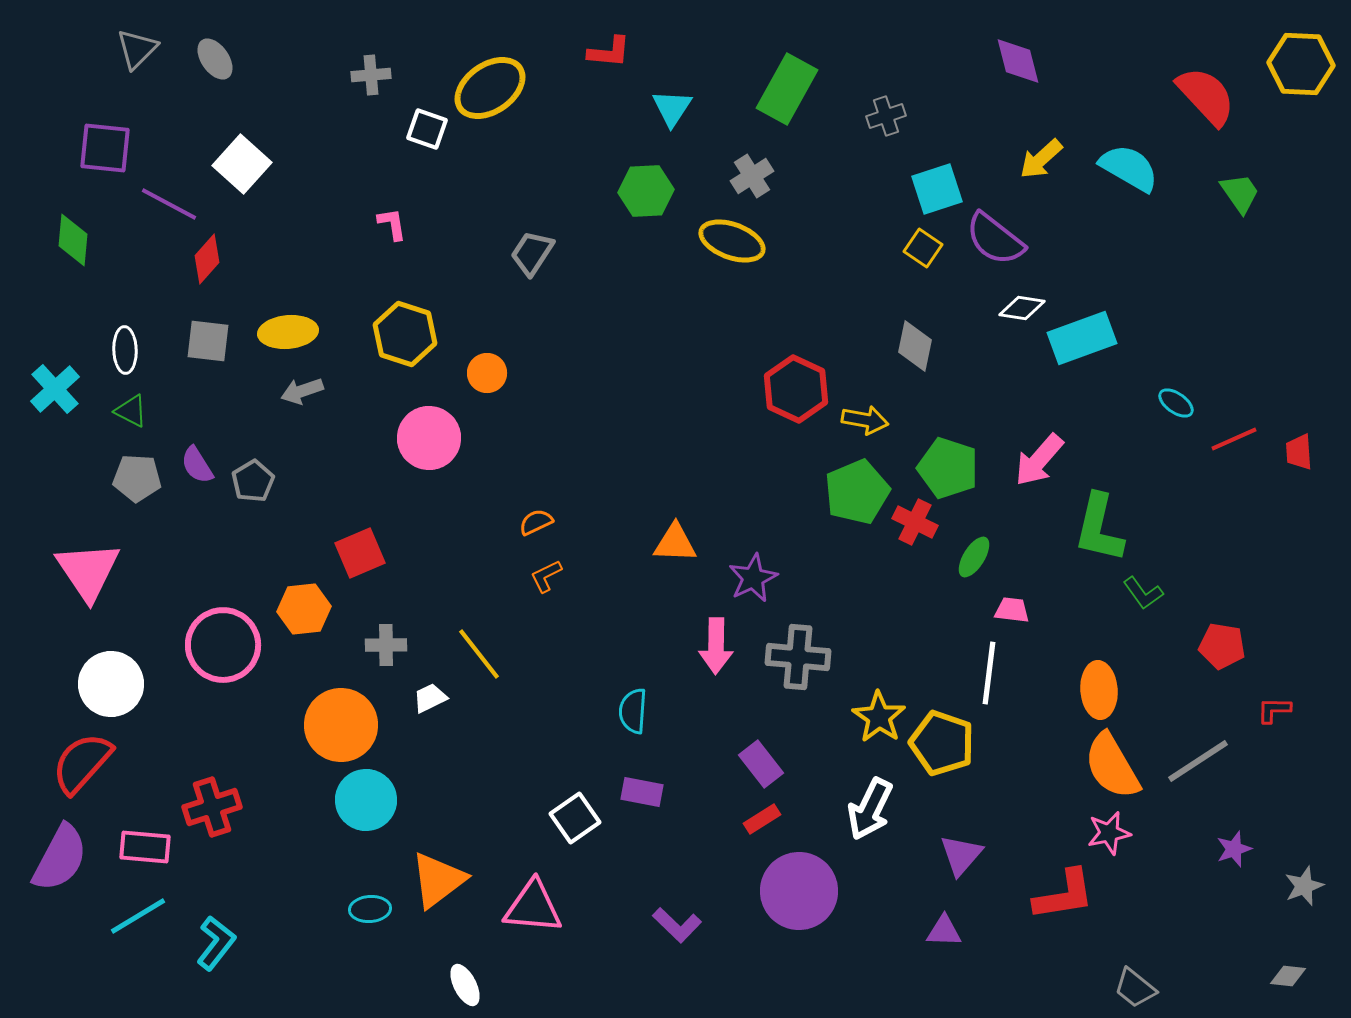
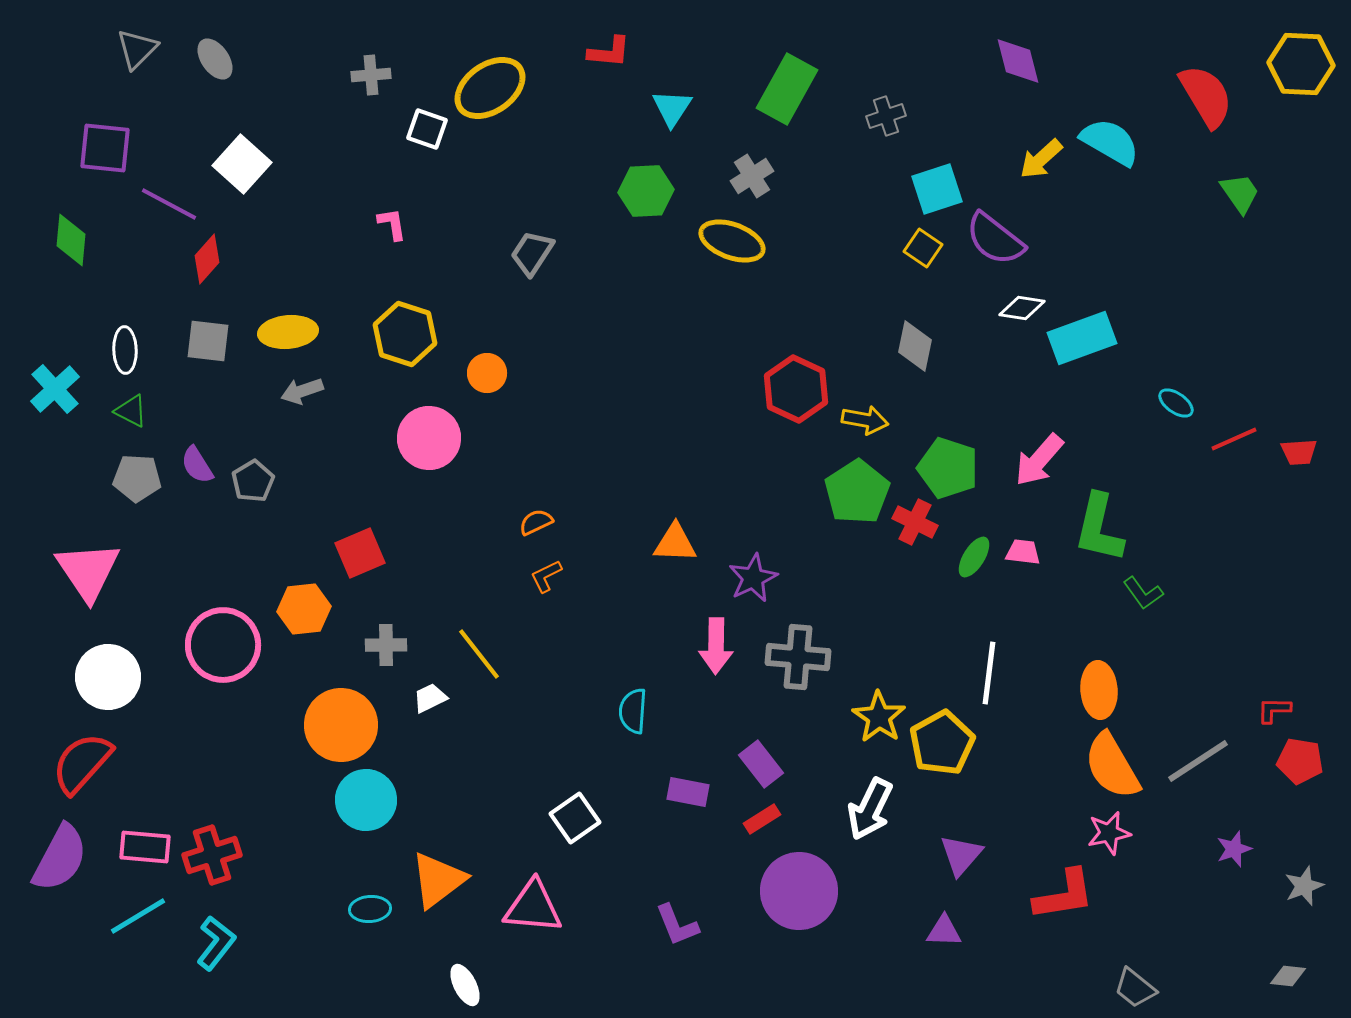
red semicircle at (1206, 96): rotated 12 degrees clockwise
cyan semicircle at (1129, 168): moved 19 px left, 26 px up
green diamond at (73, 240): moved 2 px left
red trapezoid at (1299, 452): rotated 90 degrees counterclockwise
green pentagon at (857, 492): rotated 10 degrees counterclockwise
pink trapezoid at (1012, 610): moved 11 px right, 58 px up
red pentagon at (1222, 646): moved 78 px right, 115 px down
white circle at (111, 684): moved 3 px left, 7 px up
yellow pentagon at (942, 743): rotated 24 degrees clockwise
purple rectangle at (642, 792): moved 46 px right
red cross at (212, 807): moved 48 px down
purple L-shape at (677, 925): rotated 24 degrees clockwise
